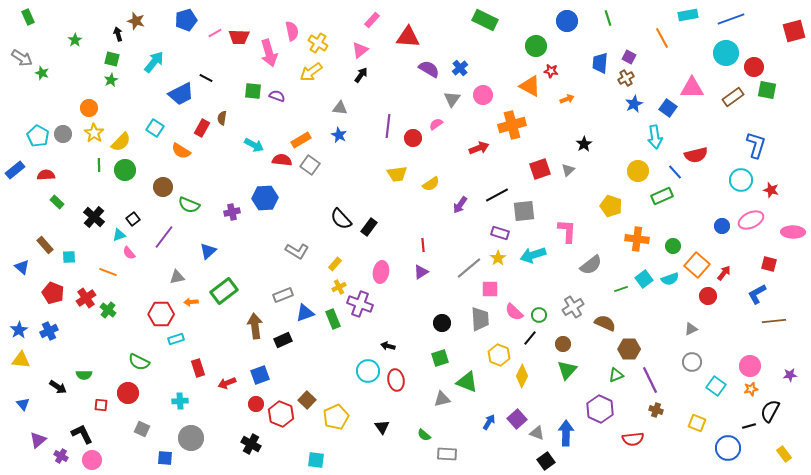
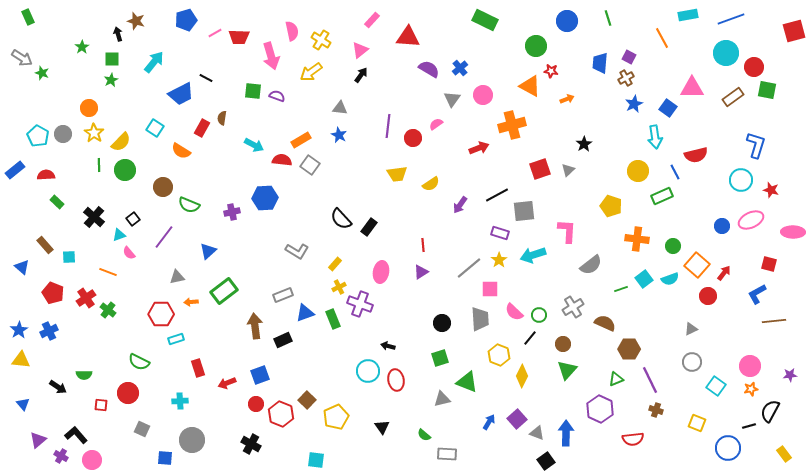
green star at (75, 40): moved 7 px right, 7 px down
yellow cross at (318, 43): moved 3 px right, 3 px up
pink arrow at (269, 53): moved 2 px right, 3 px down
green square at (112, 59): rotated 14 degrees counterclockwise
blue line at (675, 172): rotated 14 degrees clockwise
yellow star at (498, 258): moved 1 px right, 2 px down
green triangle at (616, 375): moved 4 px down
black L-shape at (82, 434): moved 6 px left, 1 px down; rotated 15 degrees counterclockwise
gray circle at (191, 438): moved 1 px right, 2 px down
